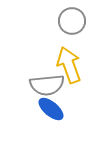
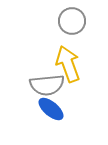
yellow arrow: moved 1 px left, 1 px up
